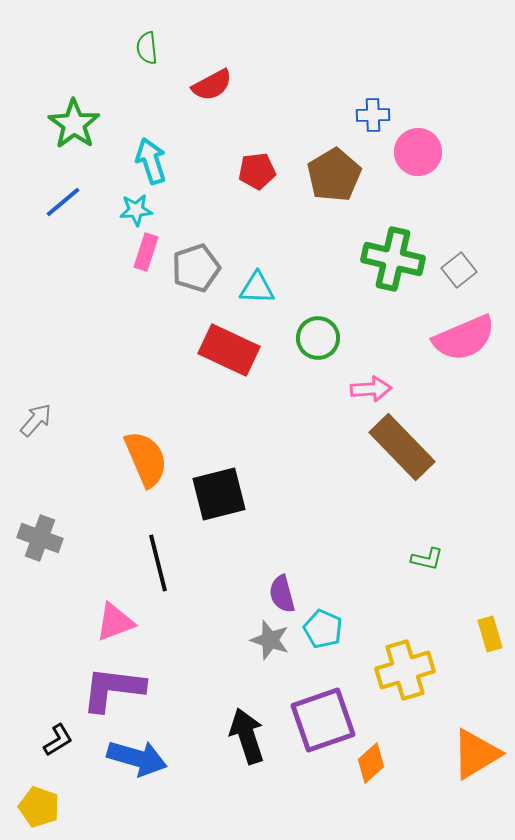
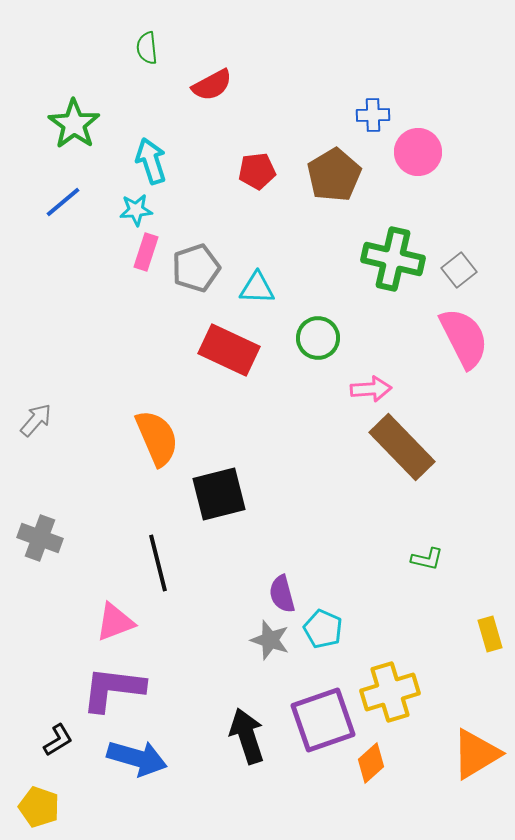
pink semicircle: rotated 94 degrees counterclockwise
orange semicircle: moved 11 px right, 21 px up
yellow cross: moved 15 px left, 22 px down
